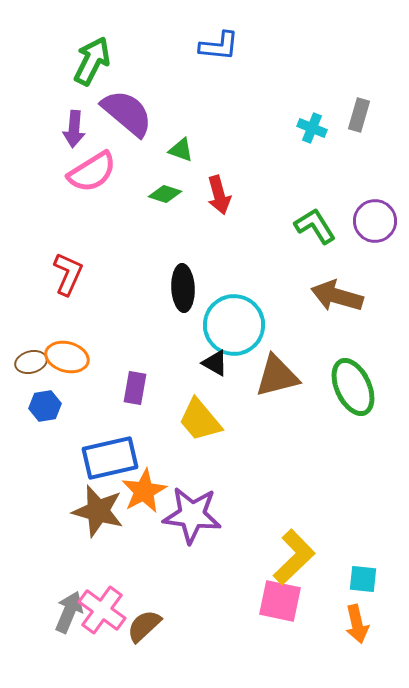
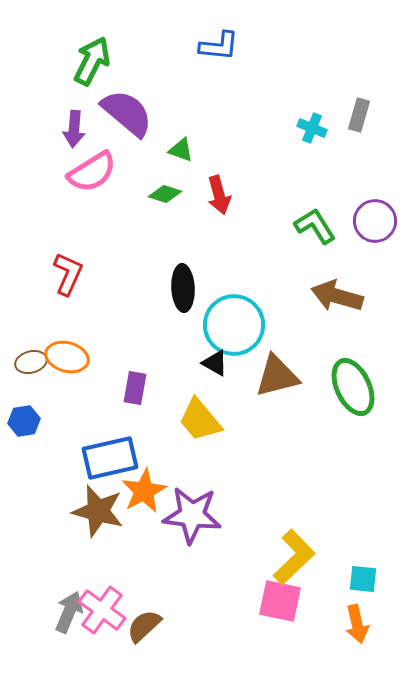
blue hexagon: moved 21 px left, 15 px down
